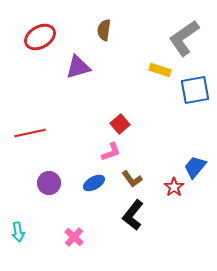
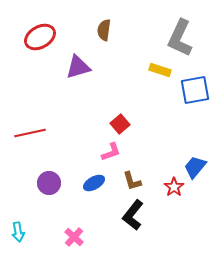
gray L-shape: moved 4 px left; rotated 30 degrees counterclockwise
brown L-shape: moved 2 px down; rotated 20 degrees clockwise
